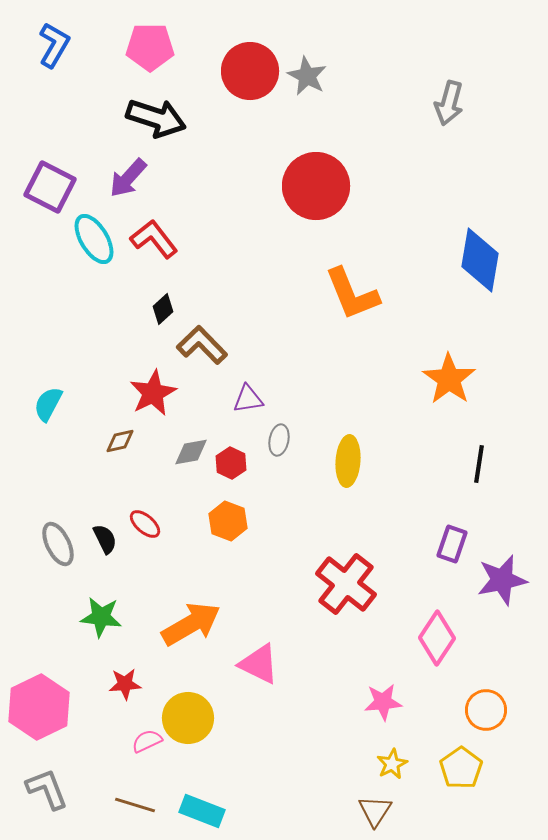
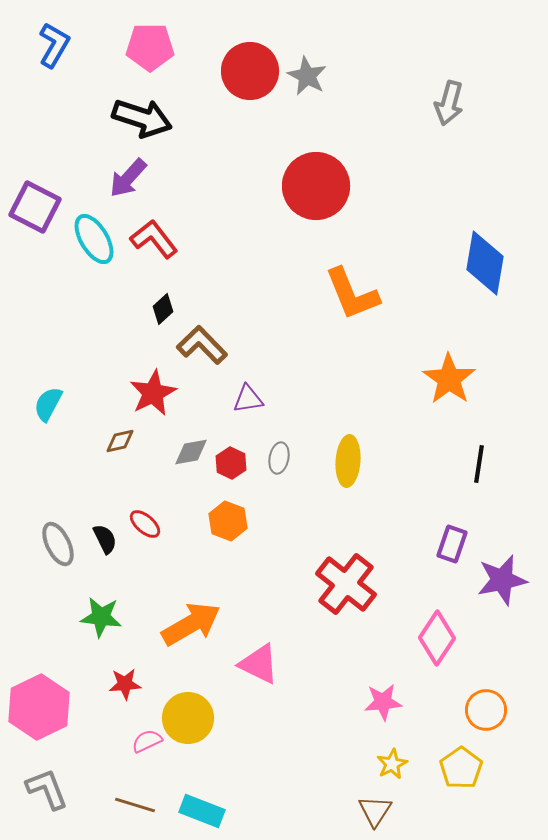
black arrow at (156, 118): moved 14 px left
purple square at (50, 187): moved 15 px left, 20 px down
blue diamond at (480, 260): moved 5 px right, 3 px down
gray ellipse at (279, 440): moved 18 px down
